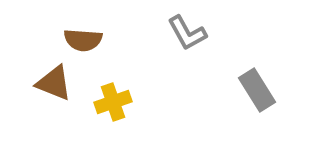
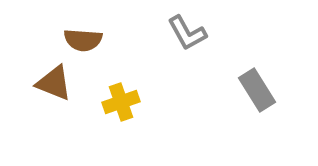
yellow cross: moved 8 px right
